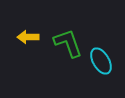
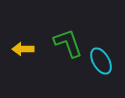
yellow arrow: moved 5 px left, 12 px down
